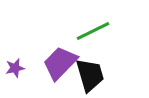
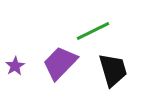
purple star: moved 2 px up; rotated 18 degrees counterclockwise
black trapezoid: moved 23 px right, 5 px up
